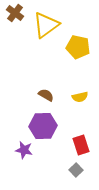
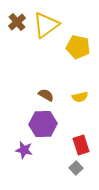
brown cross: moved 2 px right, 9 px down; rotated 12 degrees clockwise
purple hexagon: moved 2 px up
gray square: moved 2 px up
